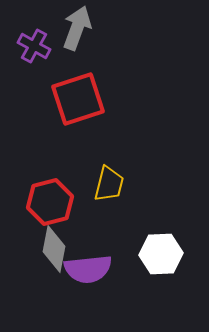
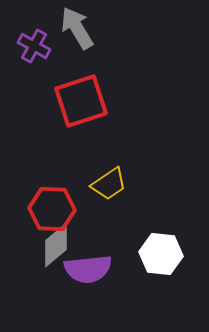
gray arrow: rotated 51 degrees counterclockwise
red square: moved 3 px right, 2 px down
yellow trapezoid: rotated 42 degrees clockwise
red hexagon: moved 2 px right, 7 px down; rotated 18 degrees clockwise
gray diamond: moved 2 px right, 4 px up; rotated 39 degrees clockwise
white hexagon: rotated 9 degrees clockwise
